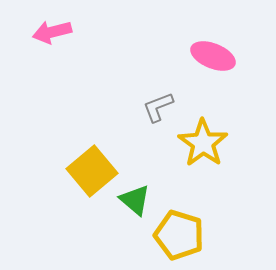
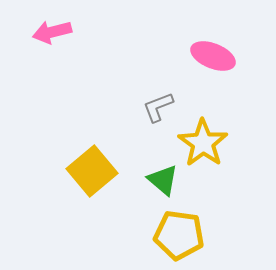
green triangle: moved 28 px right, 20 px up
yellow pentagon: rotated 9 degrees counterclockwise
